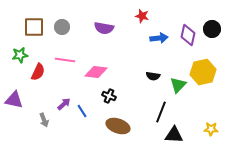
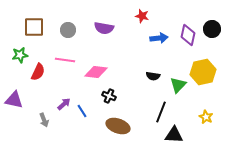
gray circle: moved 6 px right, 3 px down
yellow star: moved 5 px left, 12 px up; rotated 24 degrees clockwise
